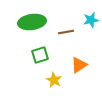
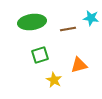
cyan star: moved 2 px up; rotated 21 degrees clockwise
brown line: moved 2 px right, 3 px up
orange triangle: rotated 18 degrees clockwise
